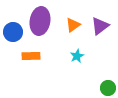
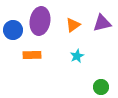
purple triangle: moved 2 px right, 3 px up; rotated 24 degrees clockwise
blue circle: moved 2 px up
orange rectangle: moved 1 px right, 1 px up
green circle: moved 7 px left, 1 px up
